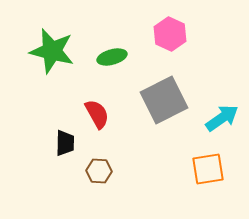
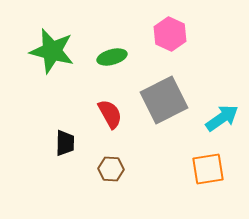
red semicircle: moved 13 px right
brown hexagon: moved 12 px right, 2 px up
